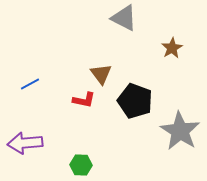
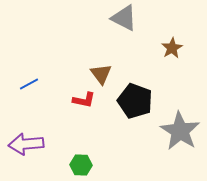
blue line: moved 1 px left
purple arrow: moved 1 px right, 1 px down
